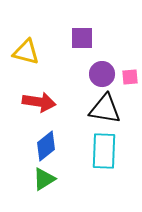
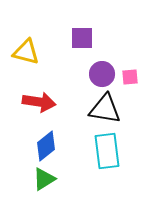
cyan rectangle: moved 3 px right; rotated 9 degrees counterclockwise
